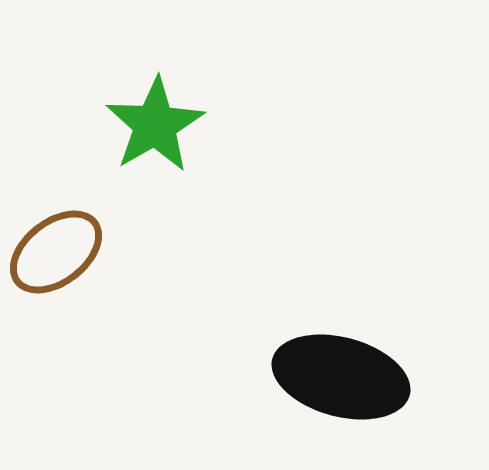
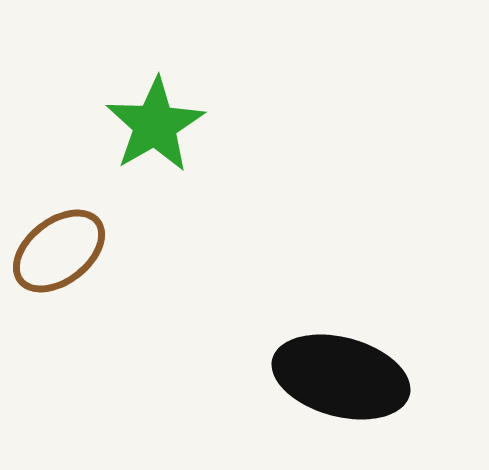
brown ellipse: moved 3 px right, 1 px up
